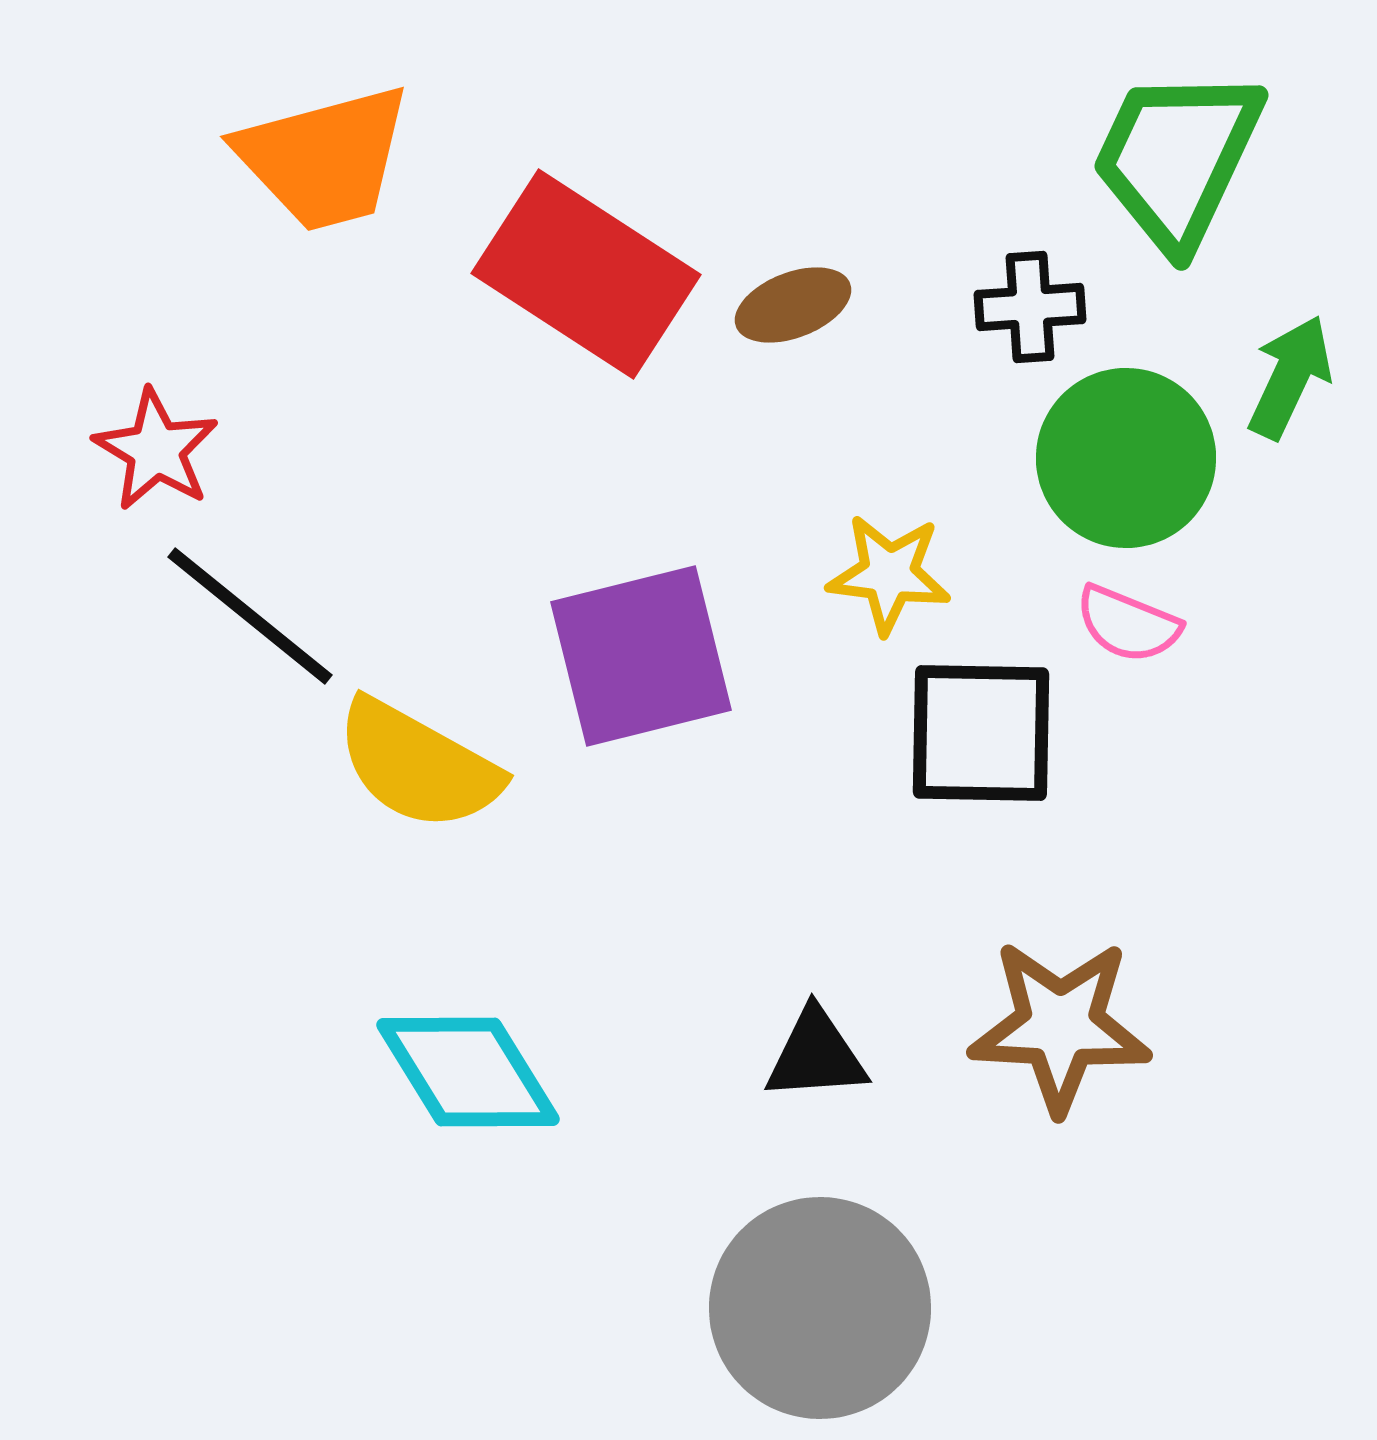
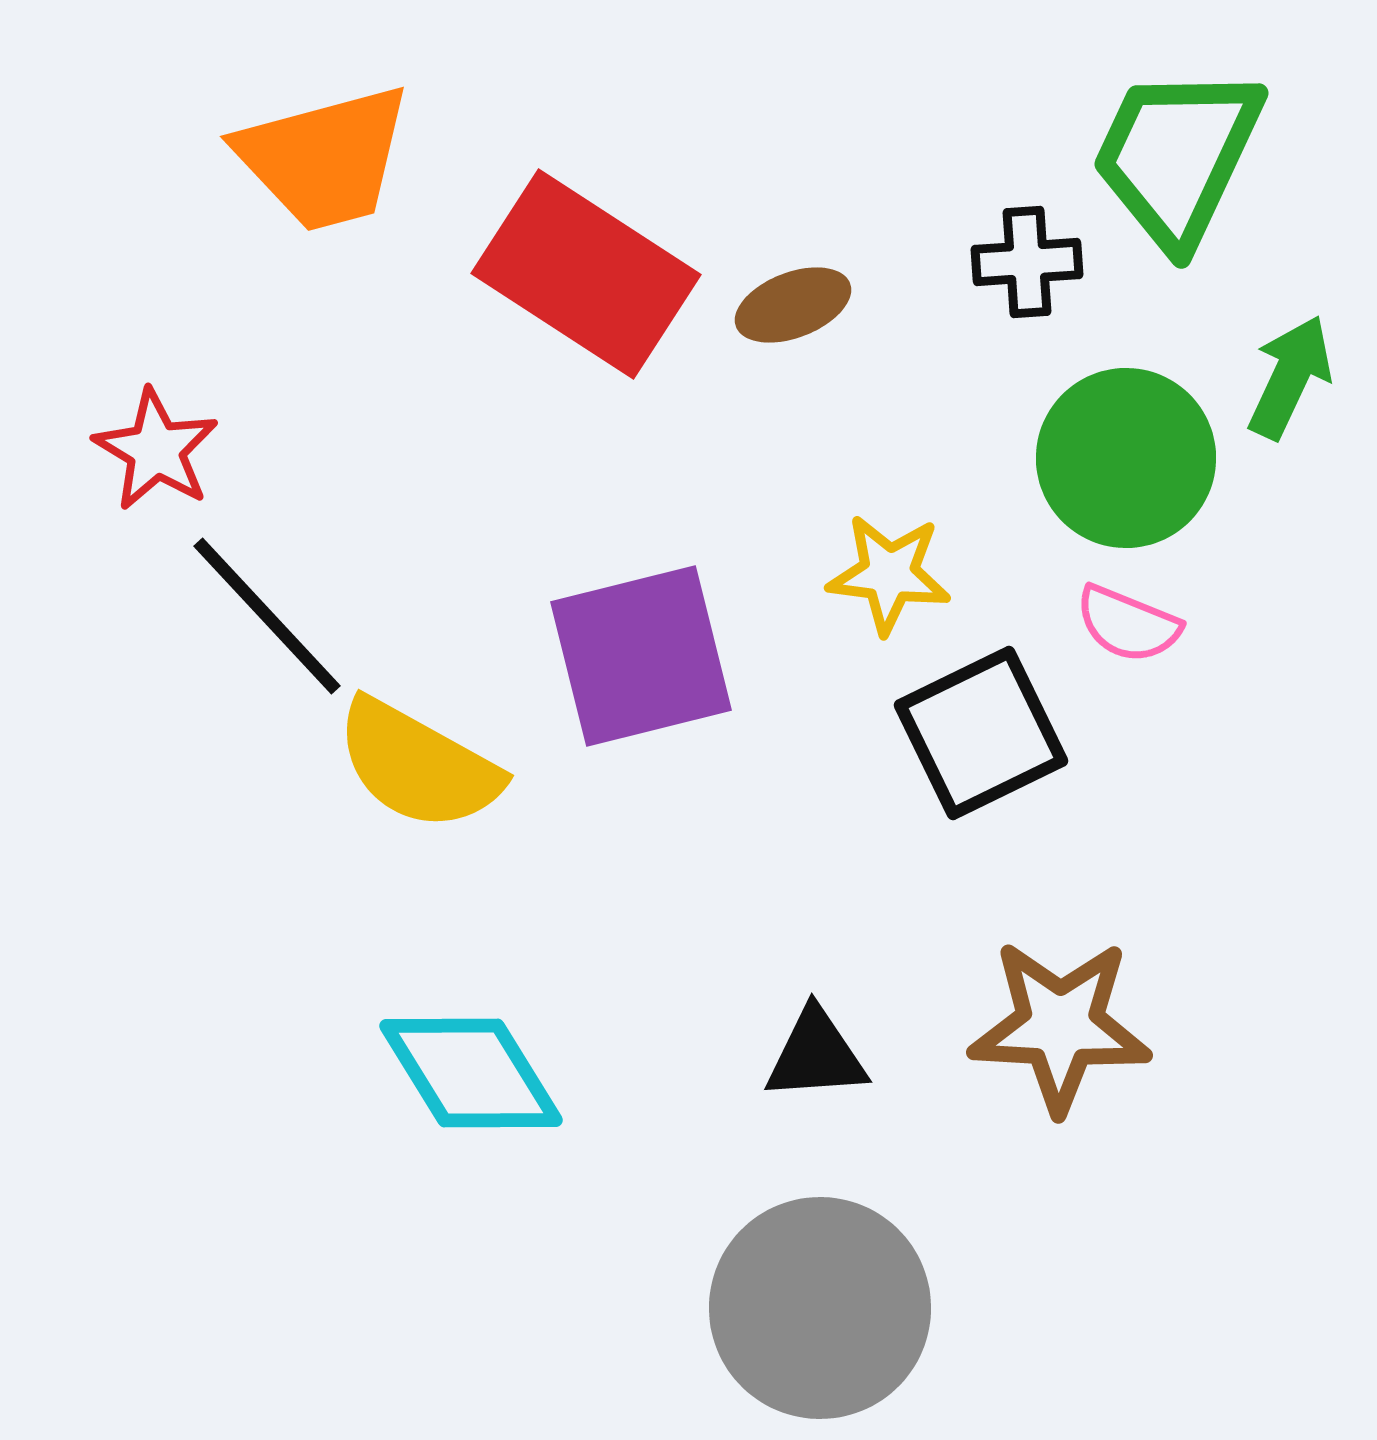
green trapezoid: moved 2 px up
black cross: moved 3 px left, 45 px up
black line: moved 17 px right; rotated 8 degrees clockwise
black square: rotated 27 degrees counterclockwise
cyan diamond: moved 3 px right, 1 px down
